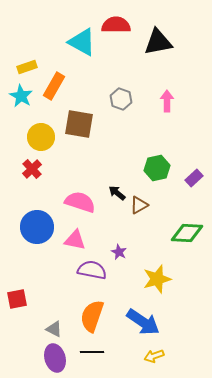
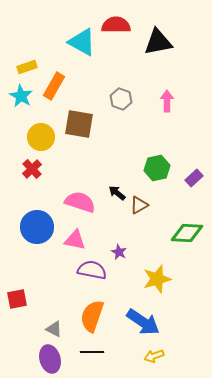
purple ellipse: moved 5 px left, 1 px down
